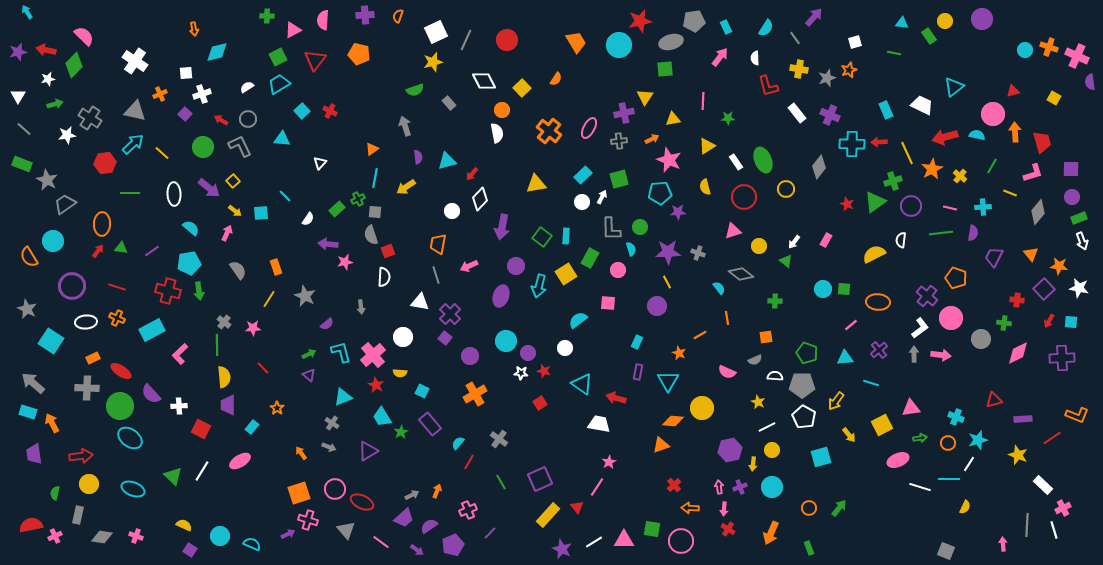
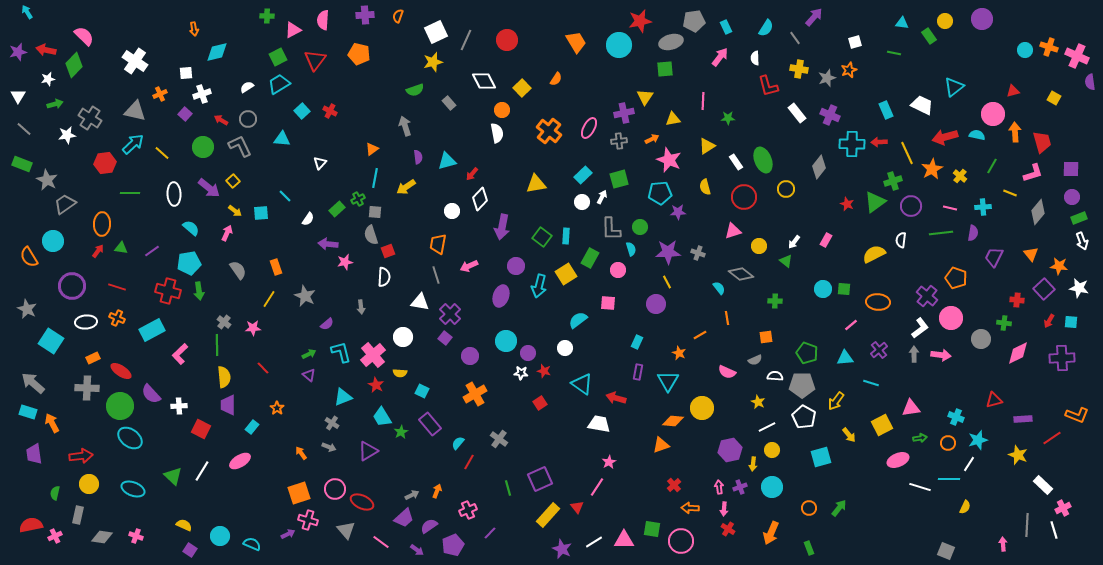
purple circle at (657, 306): moved 1 px left, 2 px up
green line at (501, 482): moved 7 px right, 6 px down; rotated 14 degrees clockwise
